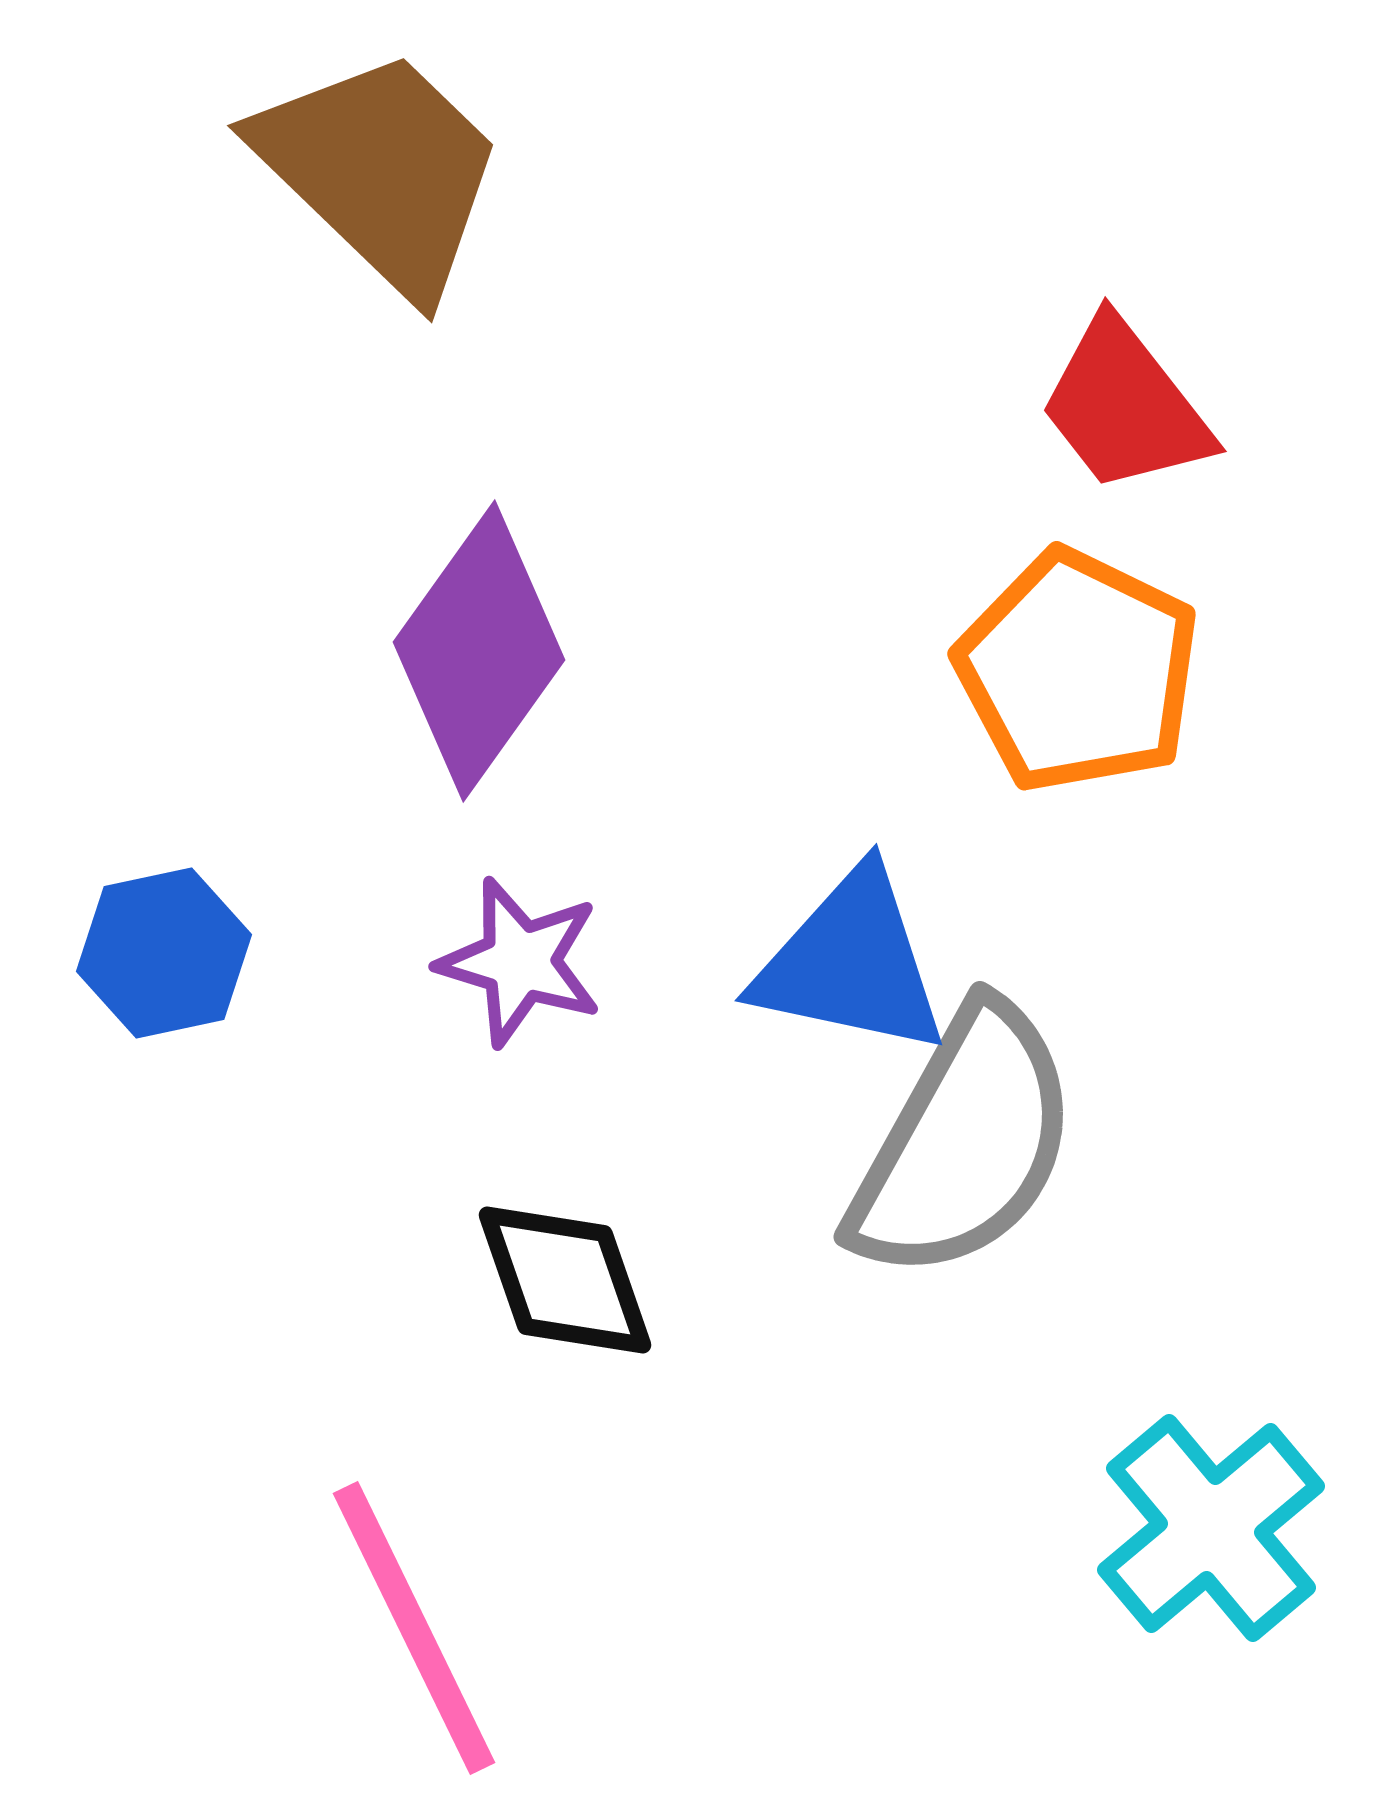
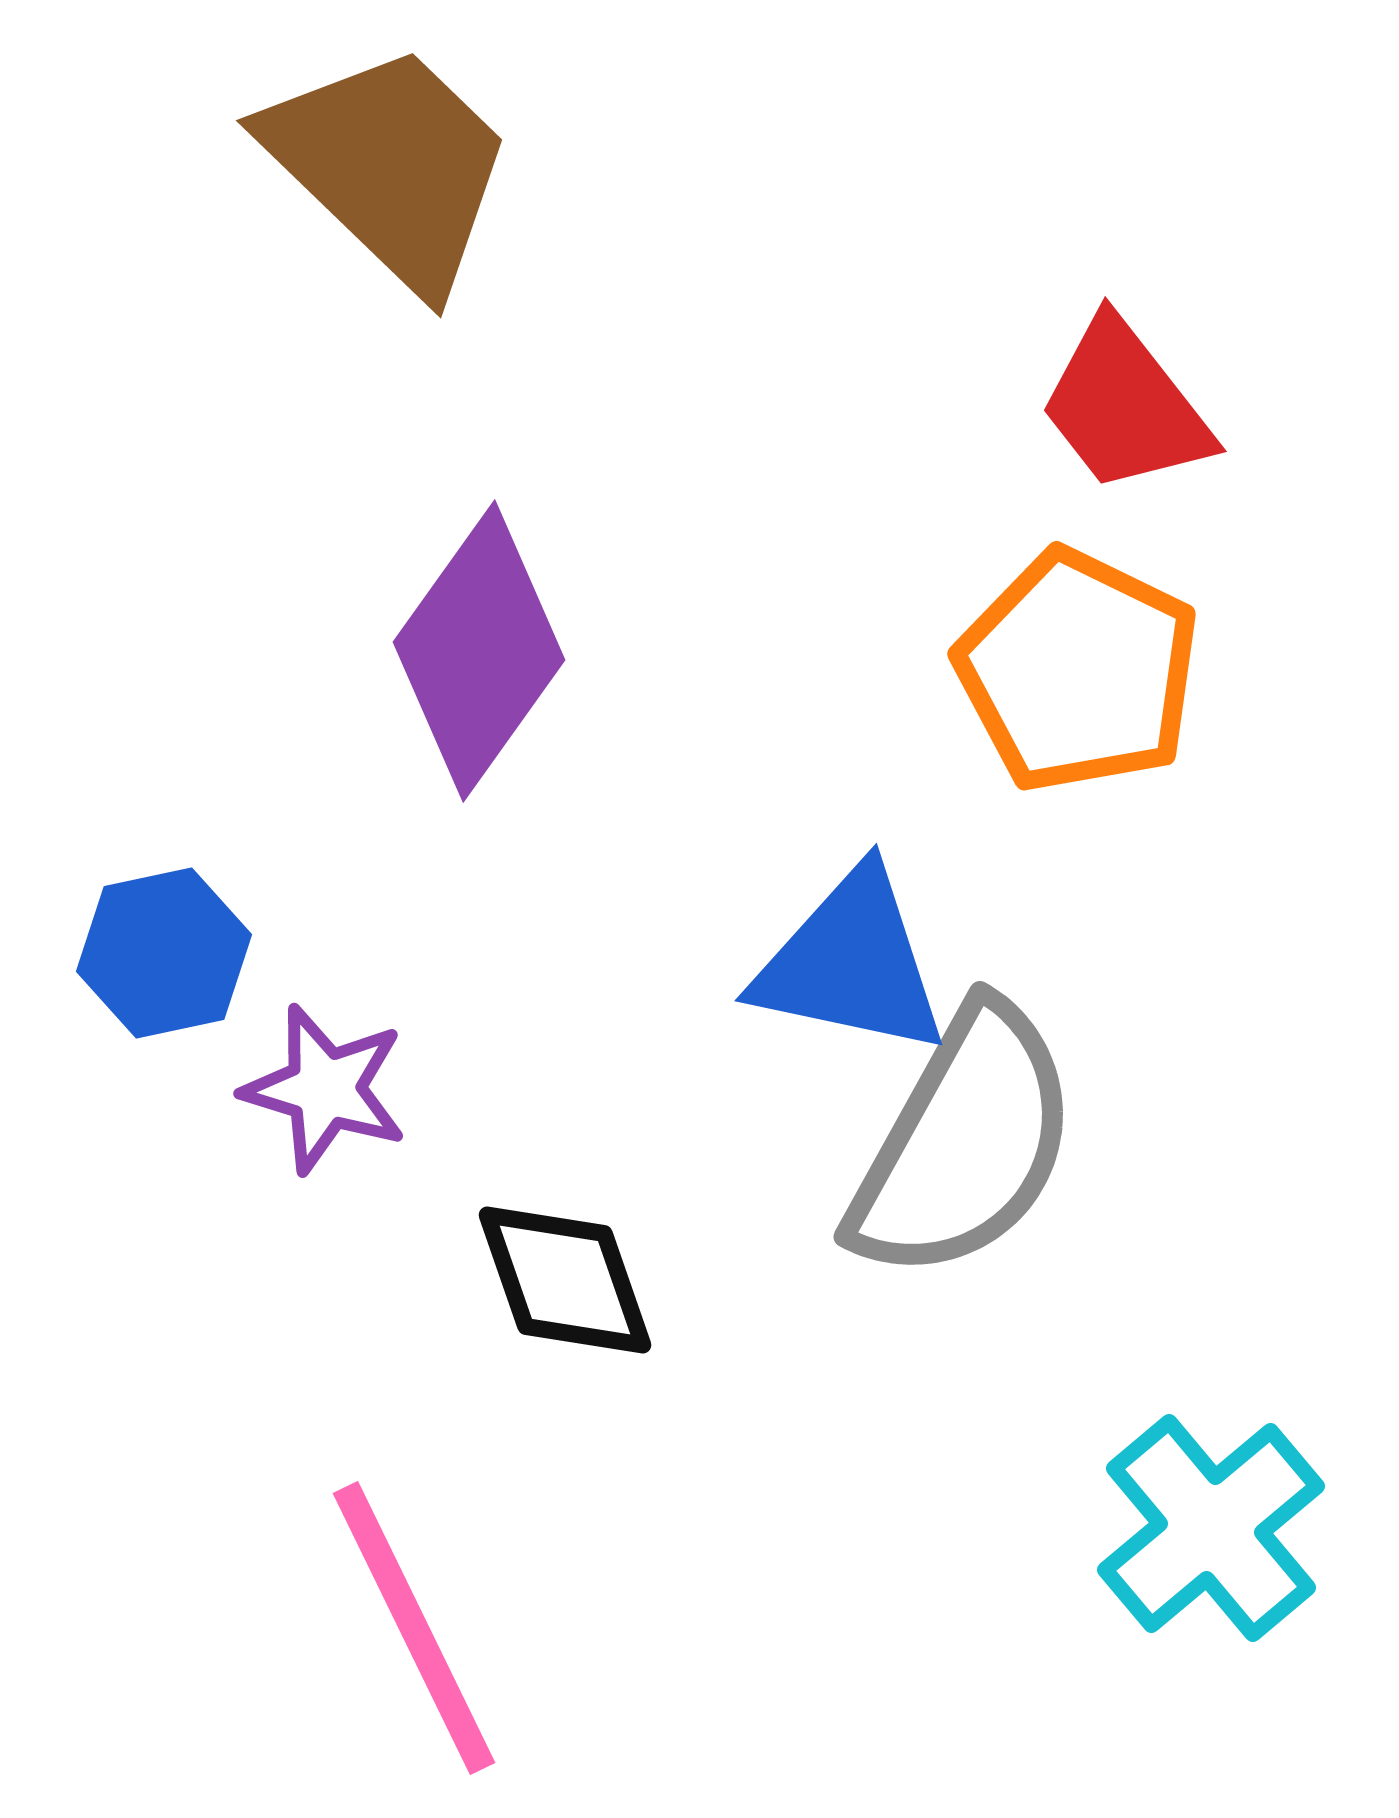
brown trapezoid: moved 9 px right, 5 px up
purple star: moved 195 px left, 127 px down
